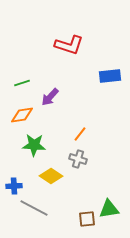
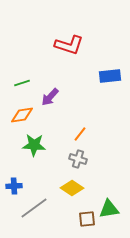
yellow diamond: moved 21 px right, 12 px down
gray line: rotated 64 degrees counterclockwise
